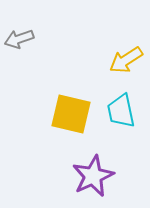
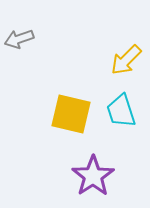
yellow arrow: rotated 12 degrees counterclockwise
cyan trapezoid: rotated 6 degrees counterclockwise
purple star: rotated 9 degrees counterclockwise
